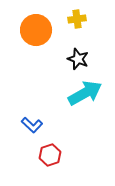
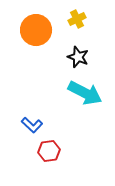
yellow cross: rotated 18 degrees counterclockwise
black star: moved 2 px up
cyan arrow: rotated 56 degrees clockwise
red hexagon: moved 1 px left, 4 px up; rotated 10 degrees clockwise
